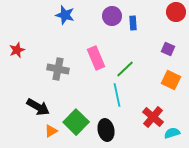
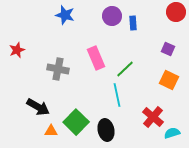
orange square: moved 2 px left
orange triangle: rotated 32 degrees clockwise
